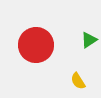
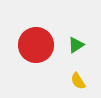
green triangle: moved 13 px left, 5 px down
